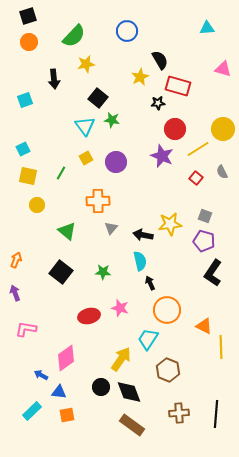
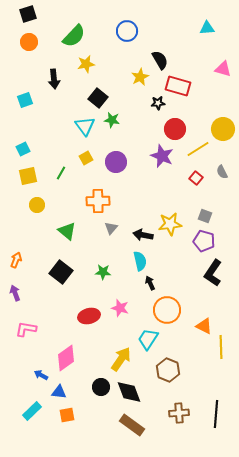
black square at (28, 16): moved 2 px up
yellow square at (28, 176): rotated 24 degrees counterclockwise
